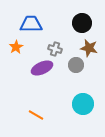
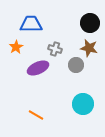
black circle: moved 8 px right
purple ellipse: moved 4 px left
